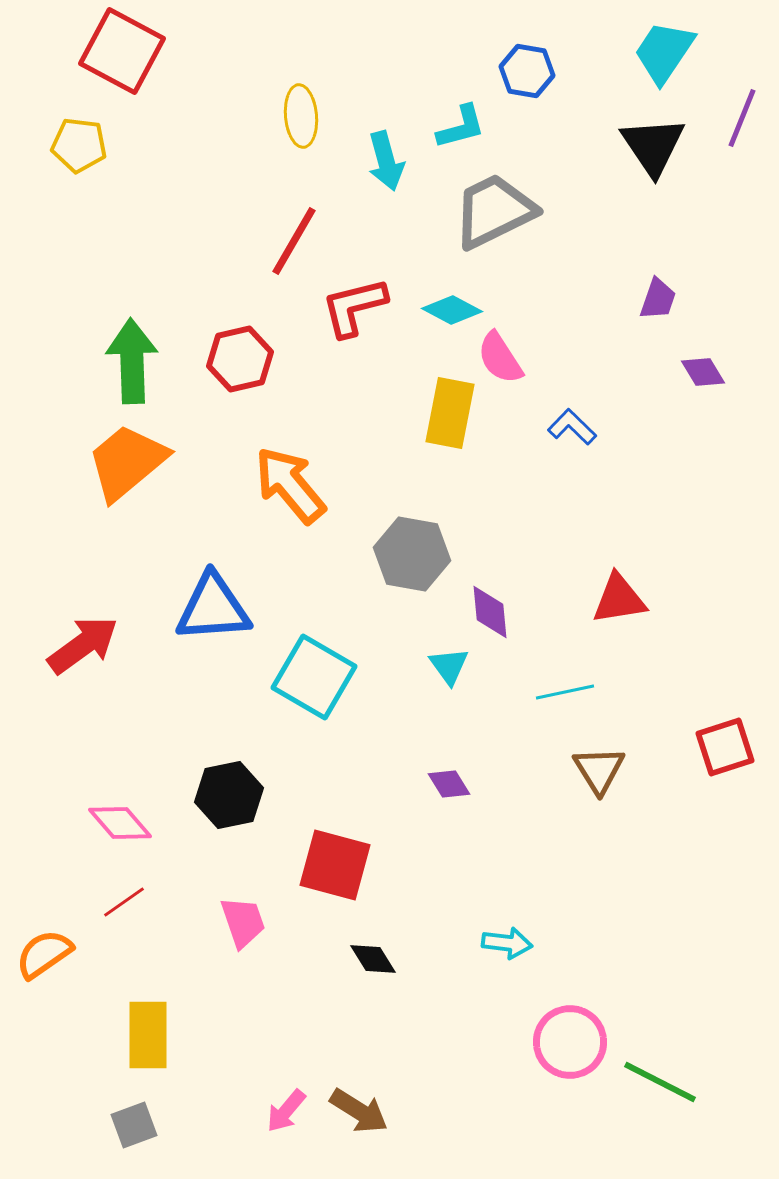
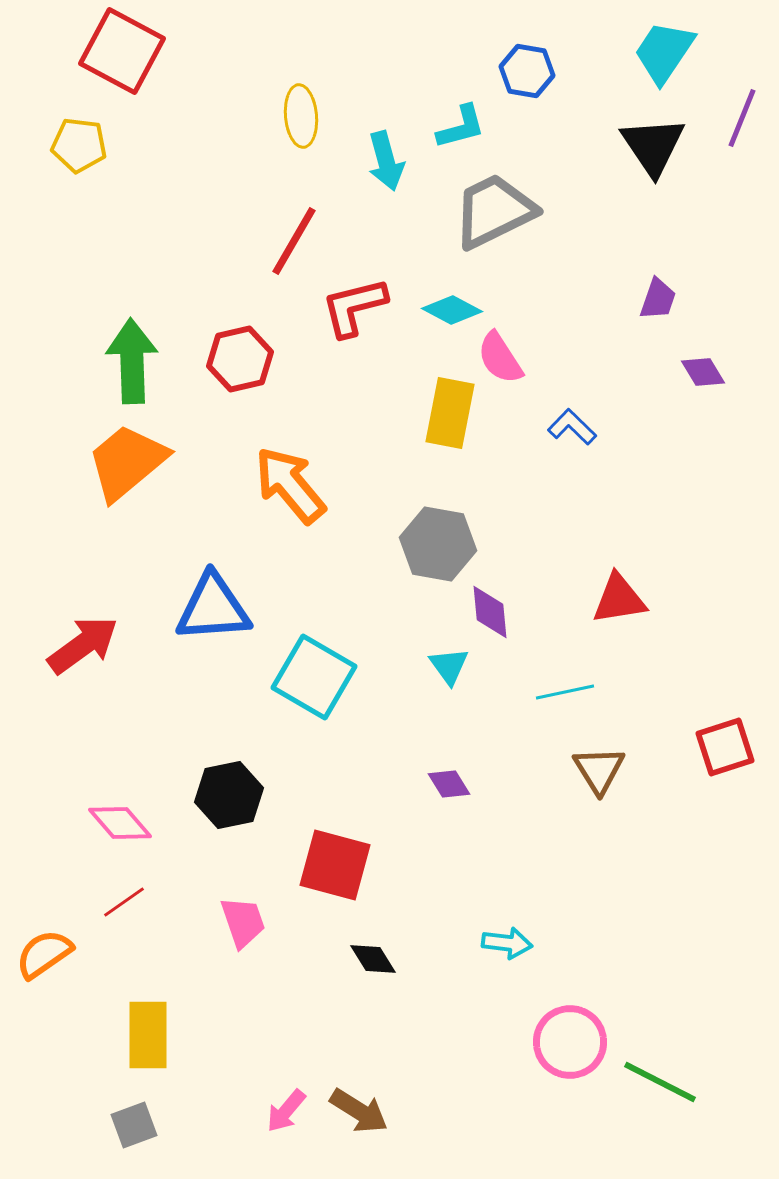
gray hexagon at (412, 554): moved 26 px right, 10 px up
